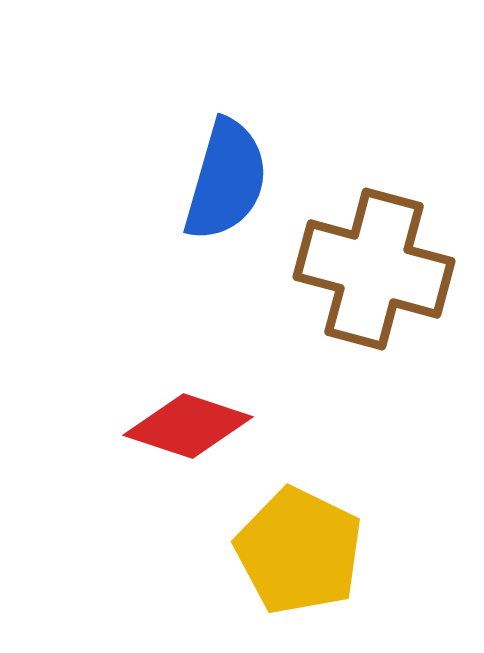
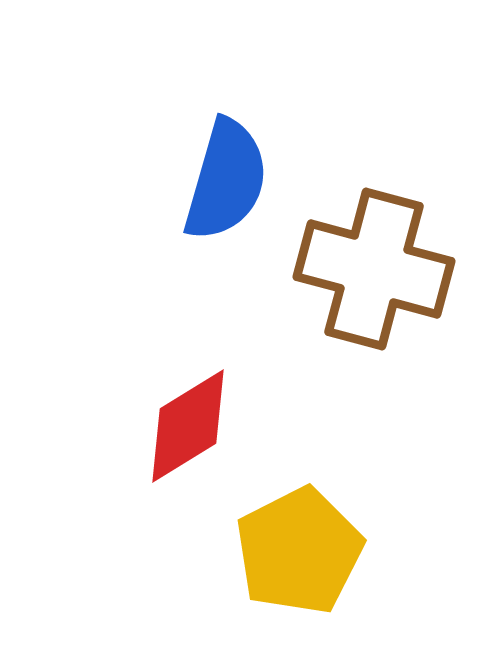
red diamond: rotated 50 degrees counterclockwise
yellow pentagon: rotated 19 degrees clockwise
